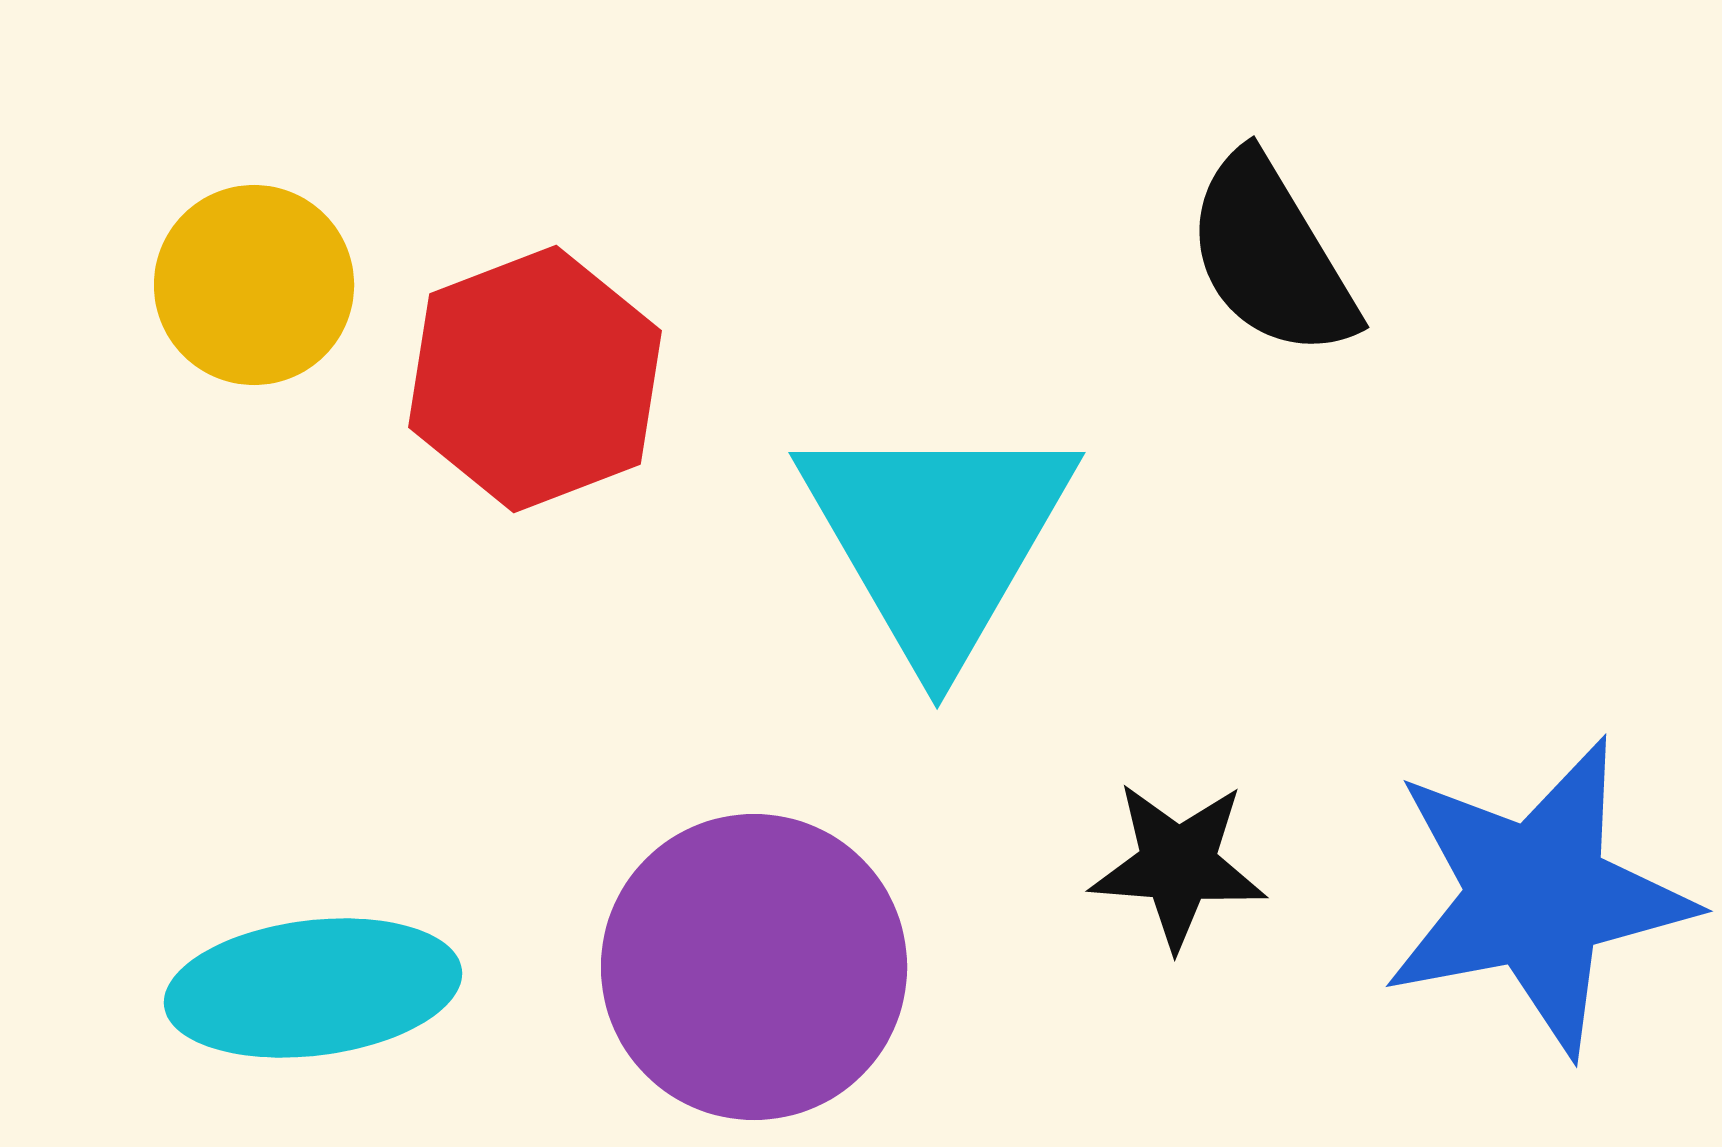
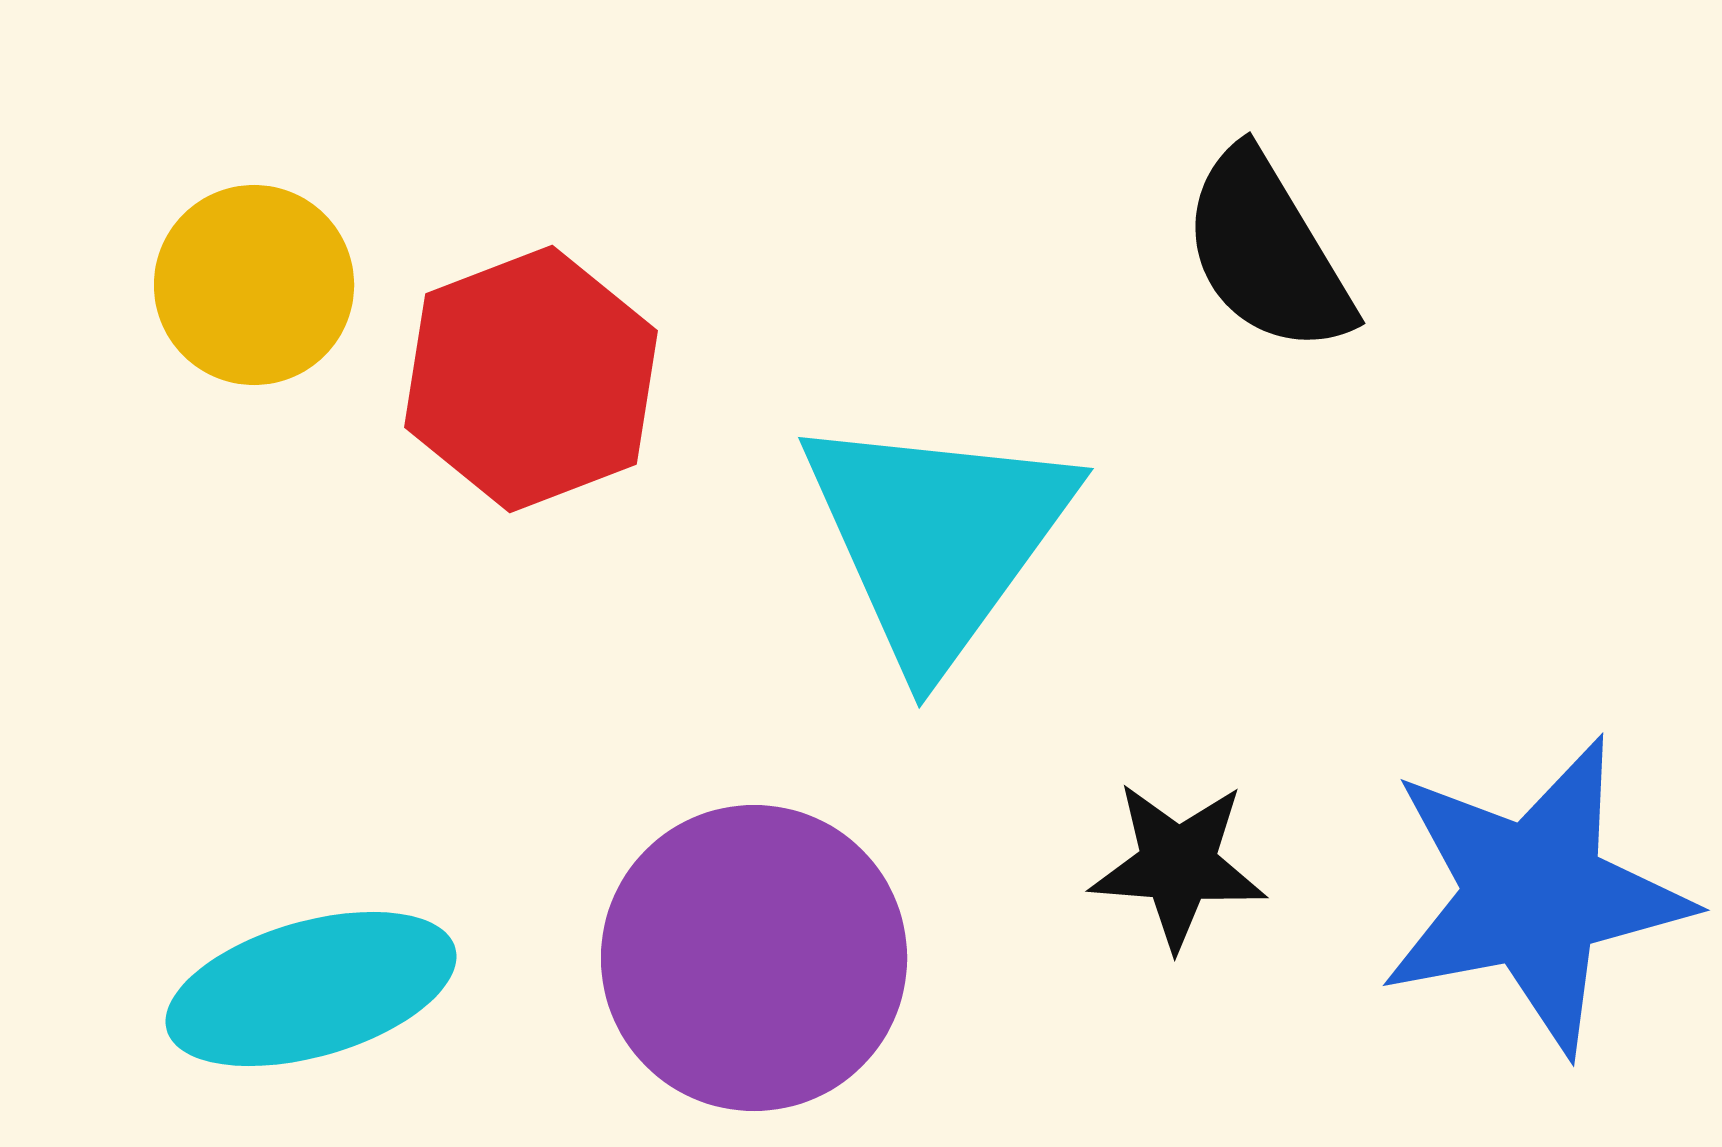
black semicircle: moved 4 px left, 4 px up
red hexagon: moved 4 px left
cyan triangle: rotated 6 degrees clockwise
blue star: moved 3 px left, 1 px up
purple circle: moved 9 px up
cyan ellipse: moved 2 px left, 1 px down; rotated 9 degrees counterclockwise
